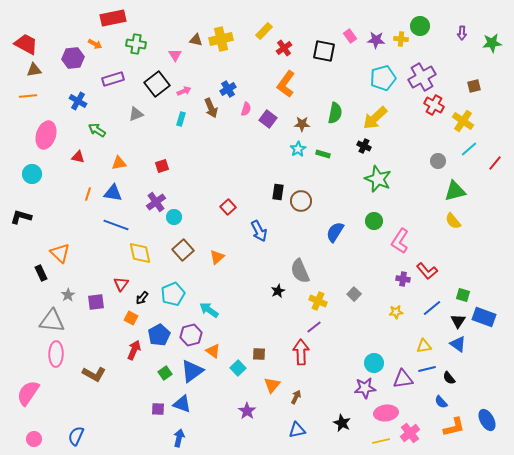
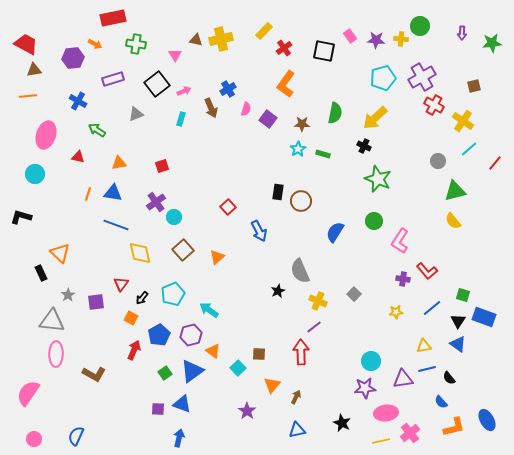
cyan circle at (32, 174): moved 3 px right
cyan circle at (374, 363): moved 3 px left, 2 px up
